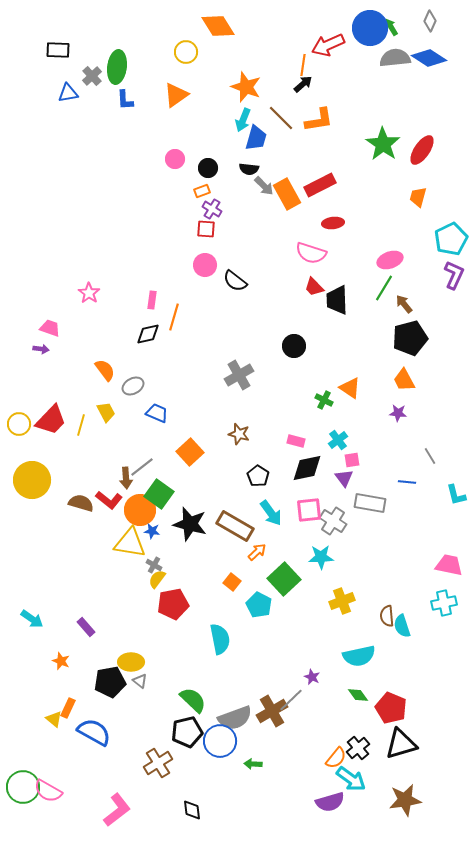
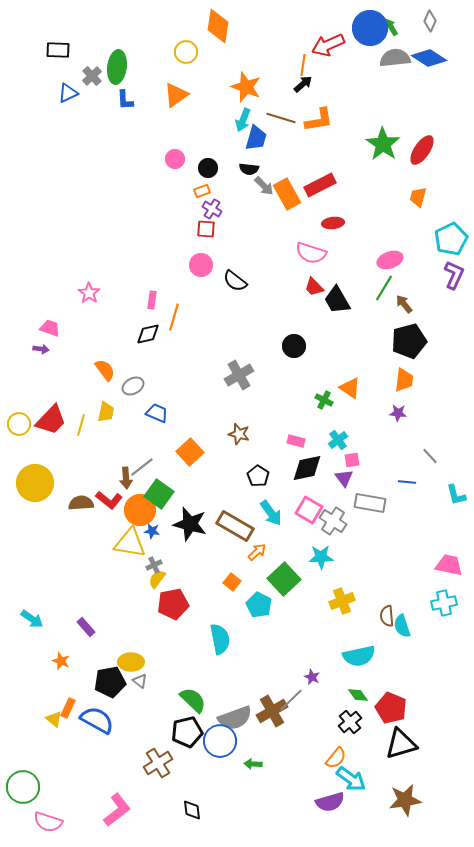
orange diamond at (218, 26): rotated 40 degrees clockwise
blue triangle at (68, 93): rotated 15 degrees counterclockwise
brown line at (281, 118): rotated 28 degrees counterclockwise
pink circle at (205, 265): moved 4 px left
black trapezoid at (337, 300): rotated 28 degrees counterclockwise
black pentagon at (410, 338): moved 1 px left, 3 px down
orange trapezoid at (404, 380): rotated 145 degrees counterclockwise
yellow trapezoid at (106, 412): rotated 40 degrees clockwise
gray line at (430, 456): rotated 12 degrees counterclockwise
yellow circle at (32, 480): moved 3 px right, 3 px down
brown semicircle at (81, 503): rotated 20 degrees counterclockwise
pink square at (309, 510): rotated 36 degrees clockwise
gray cross at (154, 565): rotated 35 degrees clockwise
blue semicircle at (94, 732): moved 3 px right, 12 px up
black cross at (358, 748): moved 8 px left, 26 px up
pink semicircle at (48, 791): moved 31 px down; rotated 12 degrees counterclockwise
